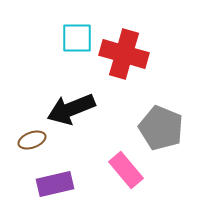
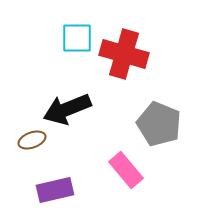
black arrow: moved 4 px left
gray pentagon: moved 2 px left, 4 px up
purple rectangle: moved 6 px down
